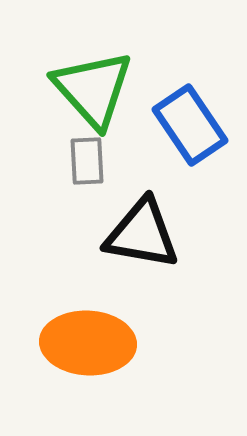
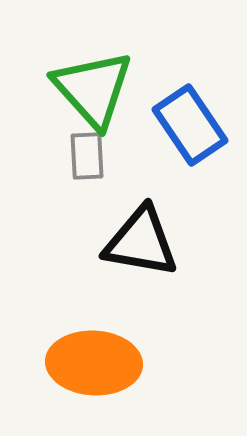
gray rectangle: moved 5 px up
black triangle: moved 1 px left, 8 px down
orange ellipse: moved 6 px right, 20 px down
